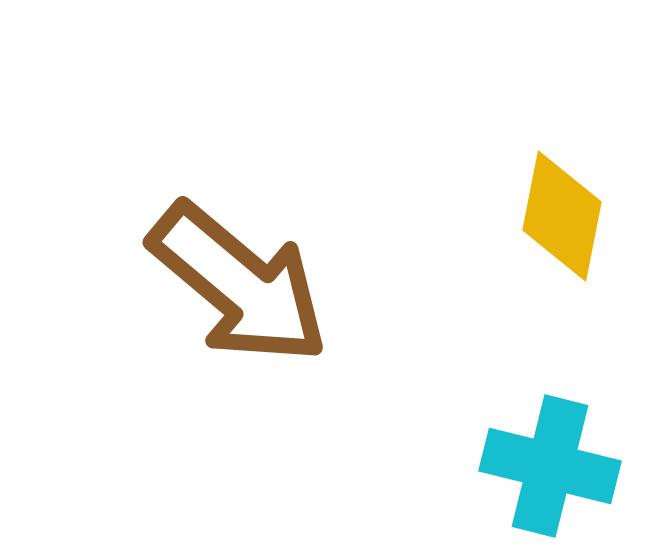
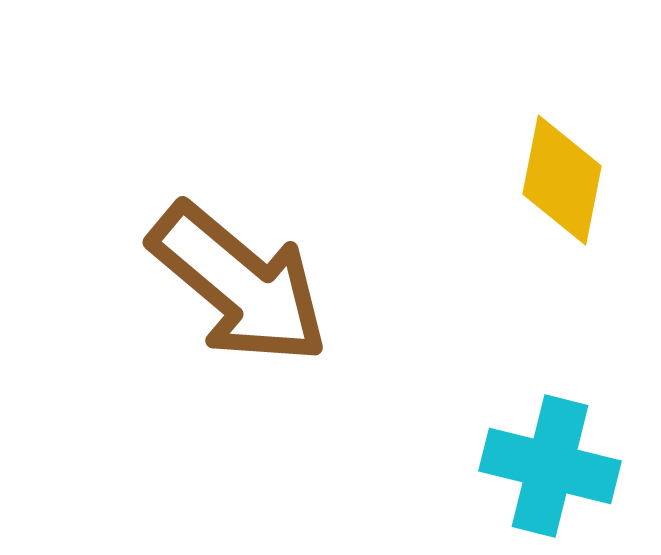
yellow diamond: moved 36 px up
